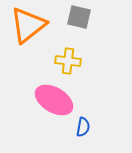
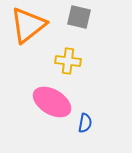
pink ellipse: moved 2 px left, 2 px down
blue semicircle: moved 2 px right, 4 px up
